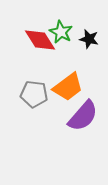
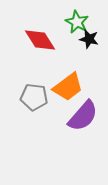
green star: moved 16 px right, 10 px up
gray pentagon: moved 3 px down
